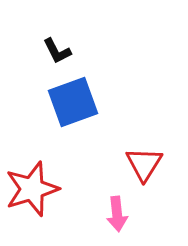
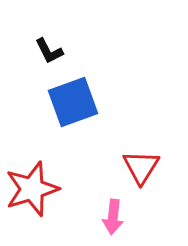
black L-shape: moved 8 px left
red triangle: moved 3 px left, 3 px down
pink arrow: moved 4 px left, 3 px down; rotated 12 degrees clockwise
